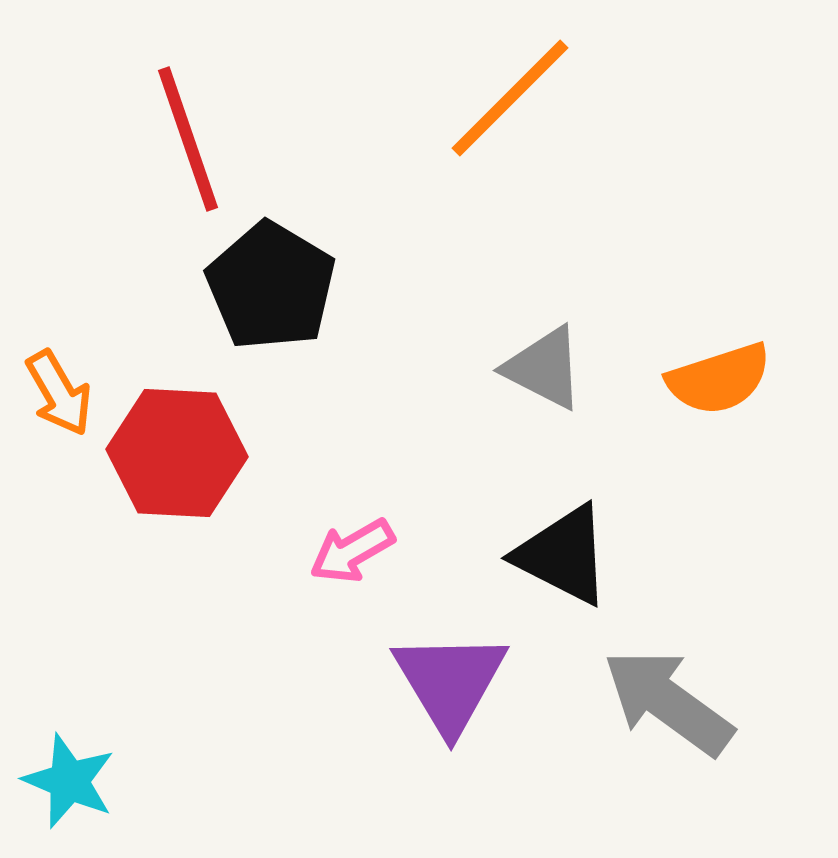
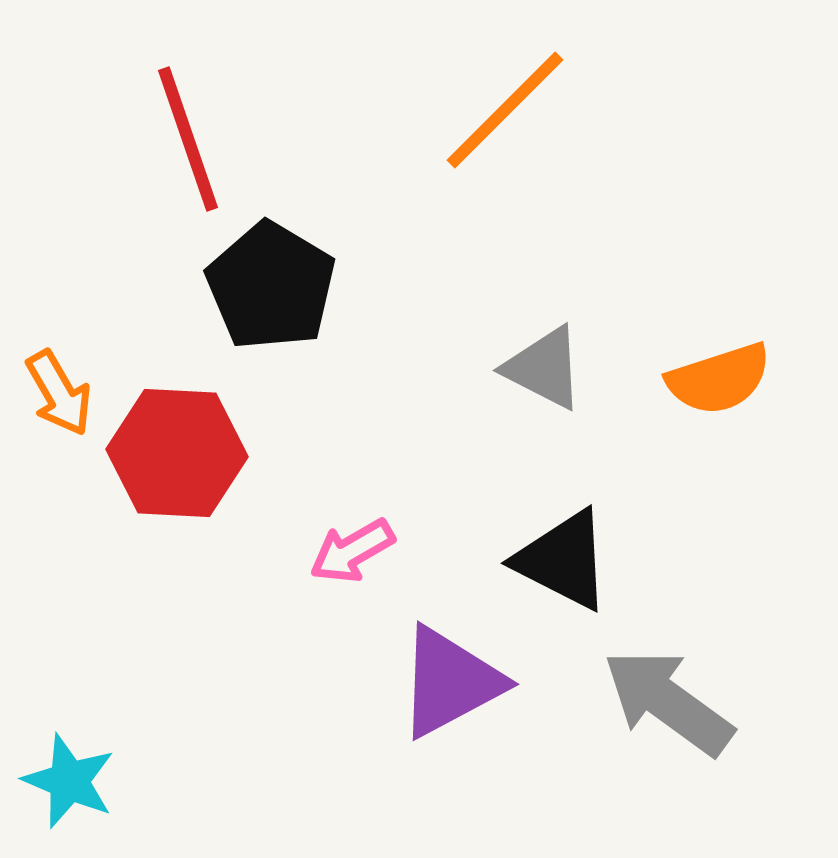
orange line: moved 5 px left, 12 px down
black triangle: moved 5 px down
purple triangle: rotated 33 degrees clockwise
